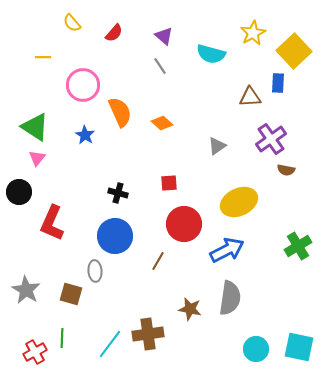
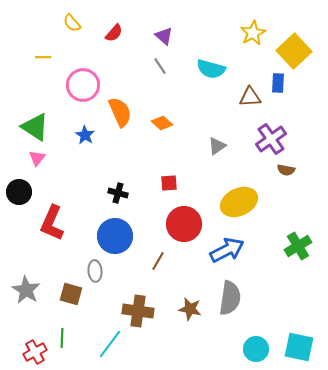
cyan semicircle: moved 15 px down
brown cross: moved 10 px left, 23 px up; rotated 16 degrees clockwise
